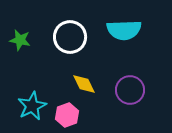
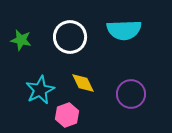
green star: moved 1 px right
yellow diamond: moved 1 px left, 1 px up
purple circle: moved 1 px right, 4 px down
cyan star: moved 8 px right, 16 px up
